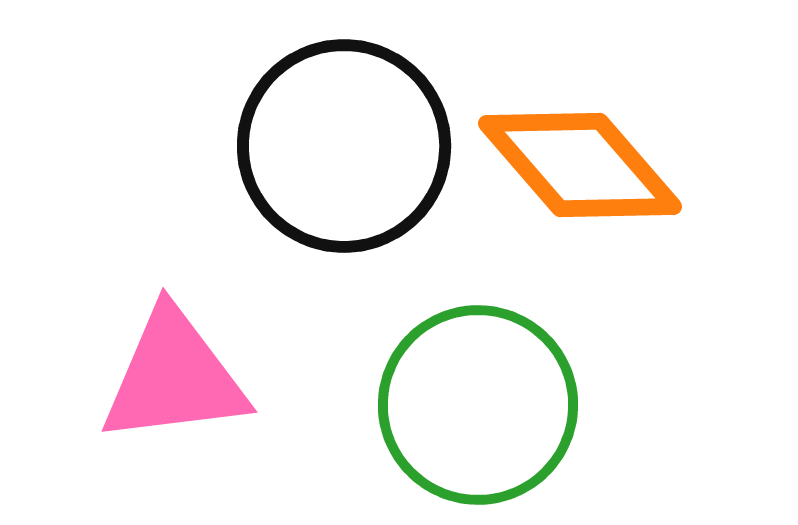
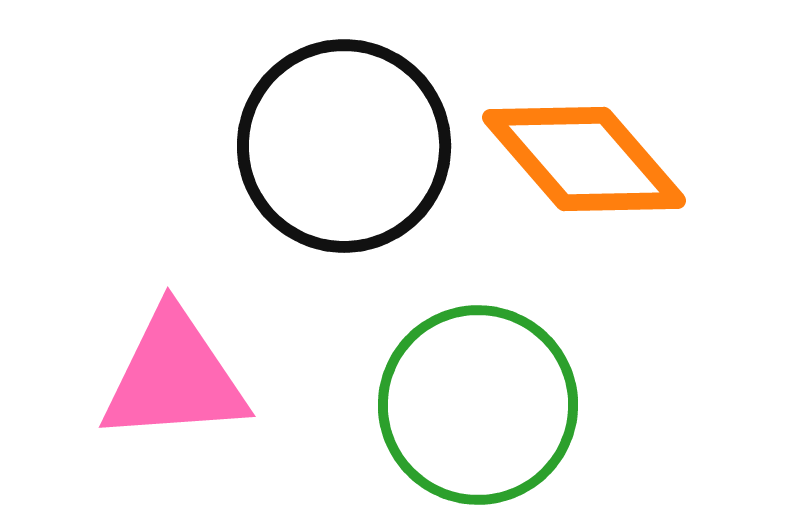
orange diamond: moved 4 px right, 6 px up
pink triangle: rotated 3 degrees clockwise
